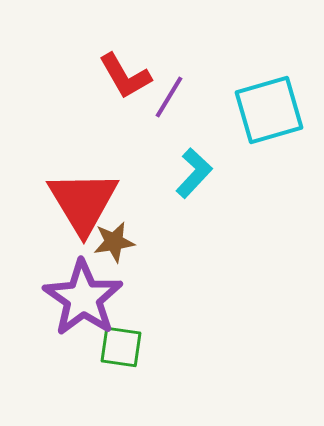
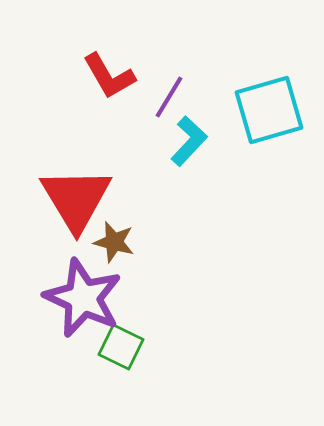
red L-shape: moved 16 px left
cyan L-shape: moved 5 px left, 32 px up
red triangle: moved 7 px left, 3 px up
brown star: rotated 24 degrees clockwise
purple star: rotated 10 degrees counterclockwise
green square: rotated 18 degrees clockwise
